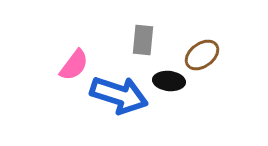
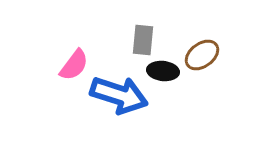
black ellipse: moved 6 px left, 10 px up
